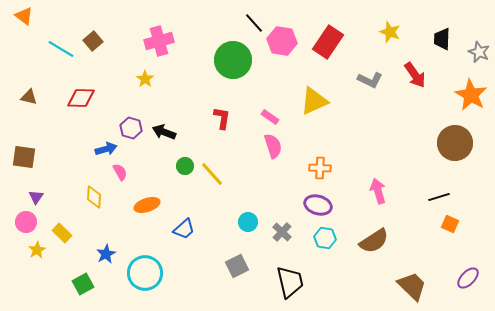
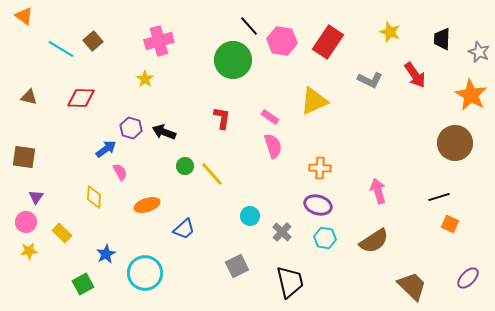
black line at (254, 23): moved 5 px left, 3 px down
blue arrow at (106, 149): rotated 20 degrees counterclockwise
cyan circle at (248, 222): moved 2 px right, 6 px up
yellow star at (37, 250): moved 8 px left, 1 px down; rotated 24 degrees clockwise
